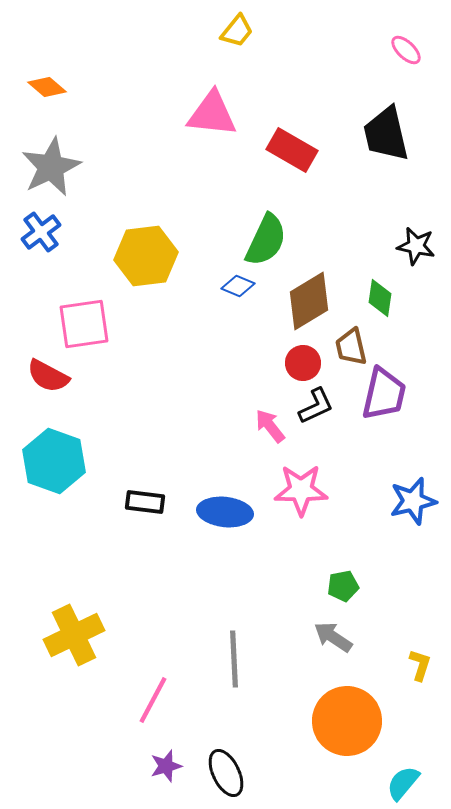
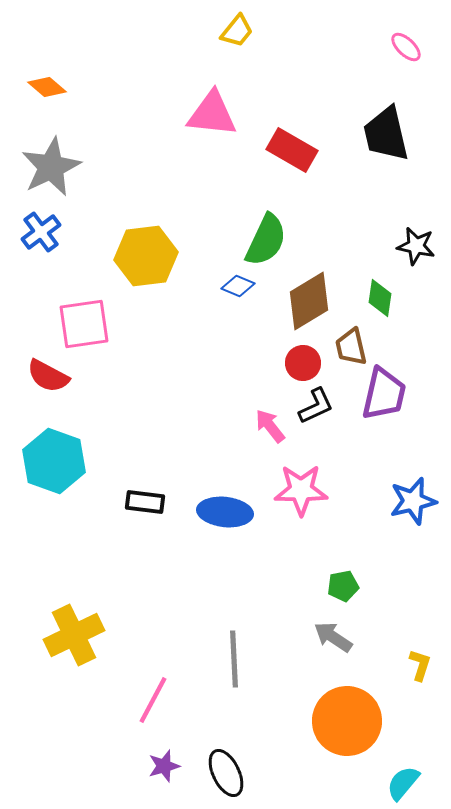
pink ellipse: moved 3 px up
purple star: moved 2 px left
